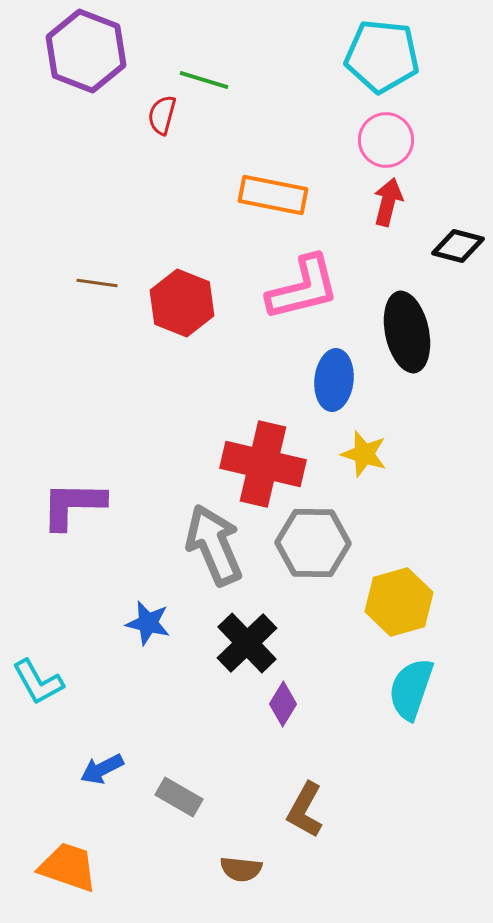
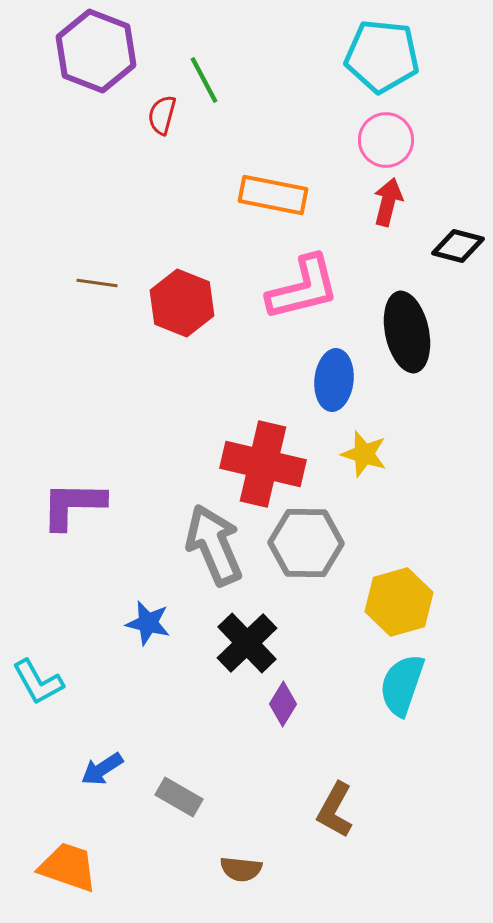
purple hexagon: moved 10 px right
green line: rotated 45 degrees clockwise
gray hexagon: moved 7 px left
cyan semicircle: moved 9 px left, 4 px up
blue arrow: rotated 6 degrees counterclockwise
brown L-shape: moved 30 px right
